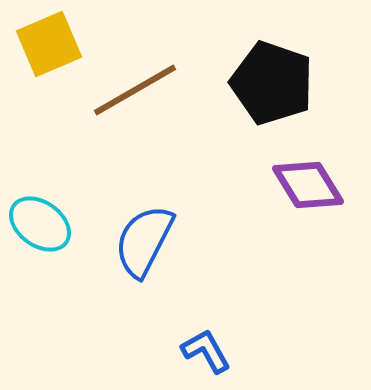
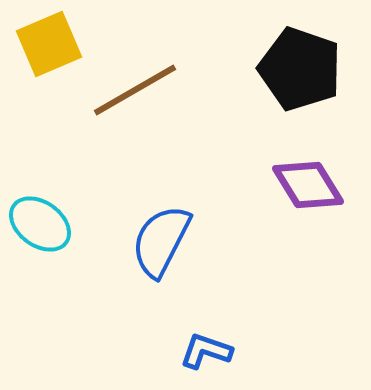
black pentagon: moved 28 px right, 14 px up
blue semicircle: moved 17 px right
blue L-shape: rotated 42 degrees counterclockwise
